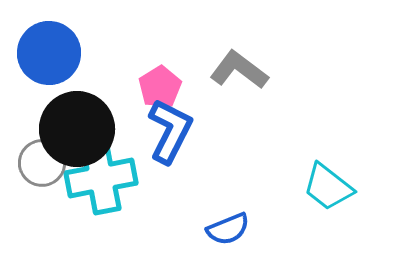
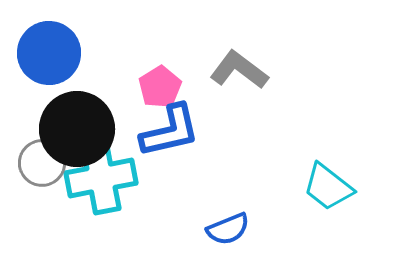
blue L-shape: rotated 50 degrees clockwise
